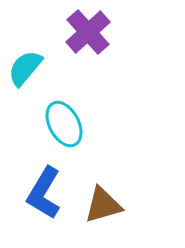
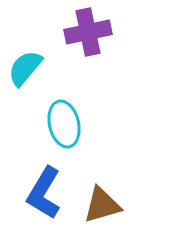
purple cross: rotated 30 degrees clockwise
cyan ellipse: rotated 15 degrees clockwise
brown triangle: moved 1 px left
